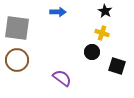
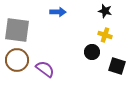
black star: rotated 16 degrees counterclockwise
gray square: moved 2 px down
yellow cross: moved 3 px right, 2 px down
purple semicircle: moved 17 px left, 9 px up
